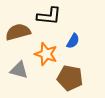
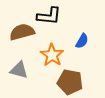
brown semicircle: moved 4 px right
blue semicircle: moved 9 px right
orange star: moved 6 px right, 1 px down; rotated 15 degrees clockwise
brown pentagon: moved 4 px down
